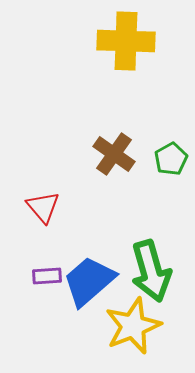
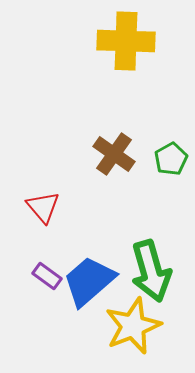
purple rectangle: rotated 40 degrees clockwise
